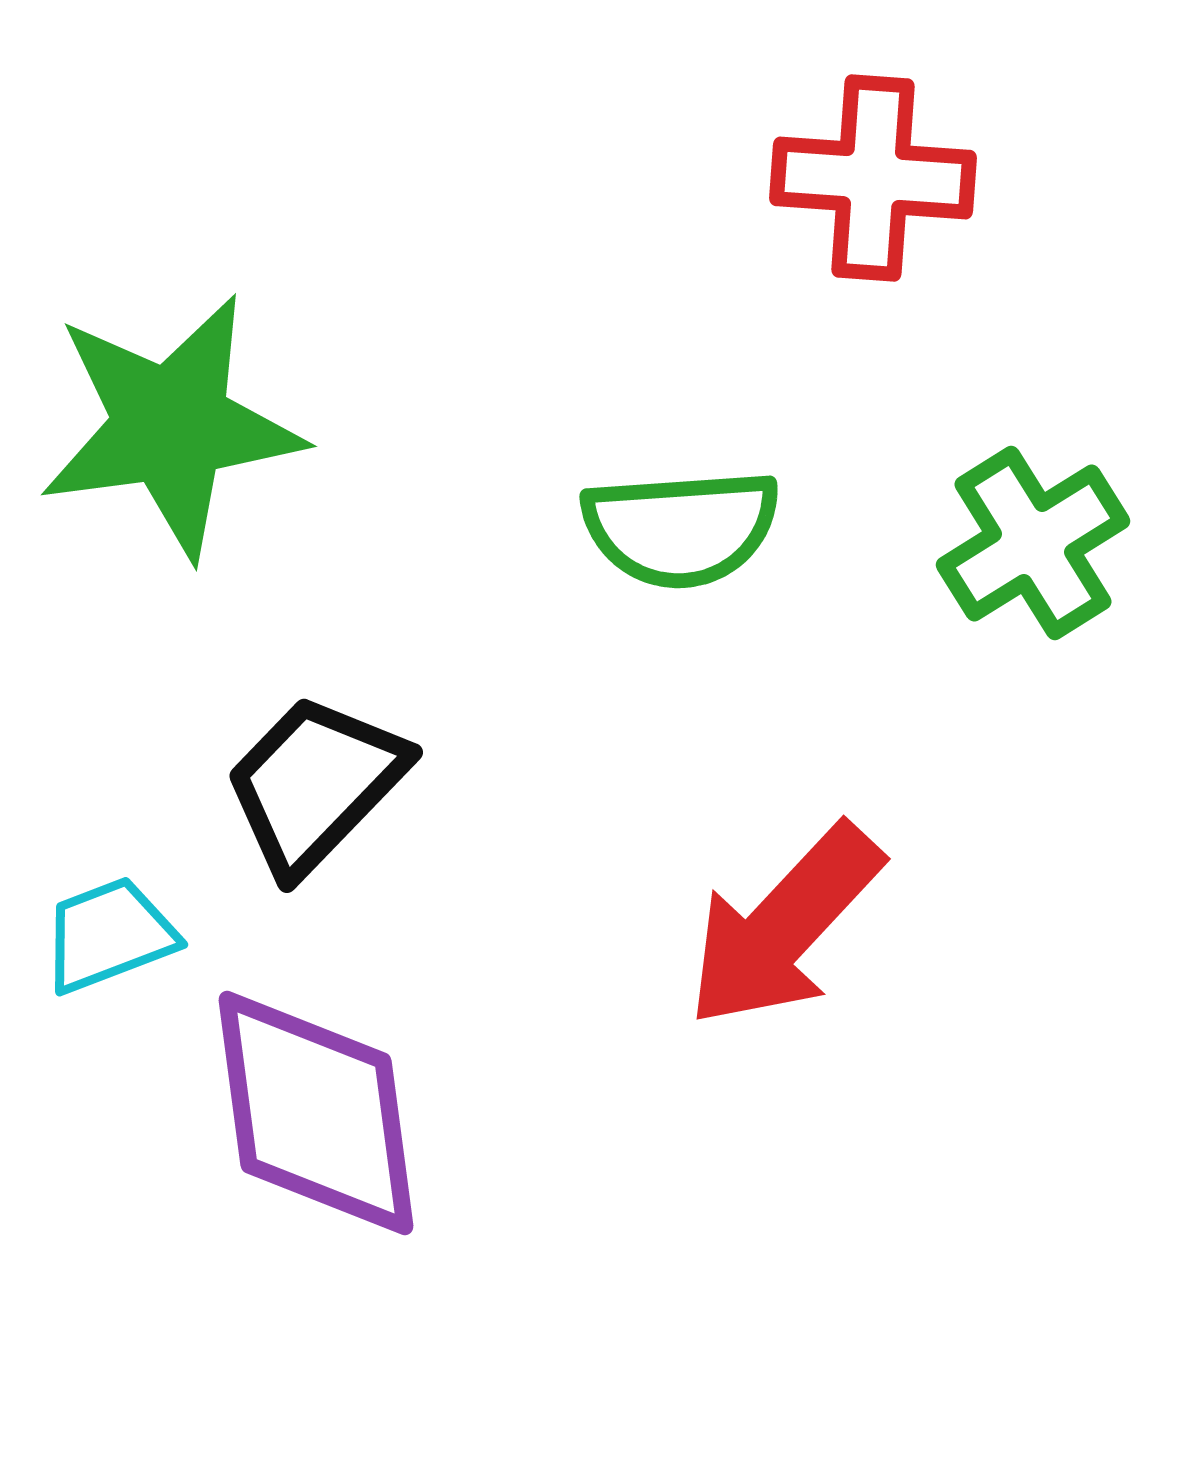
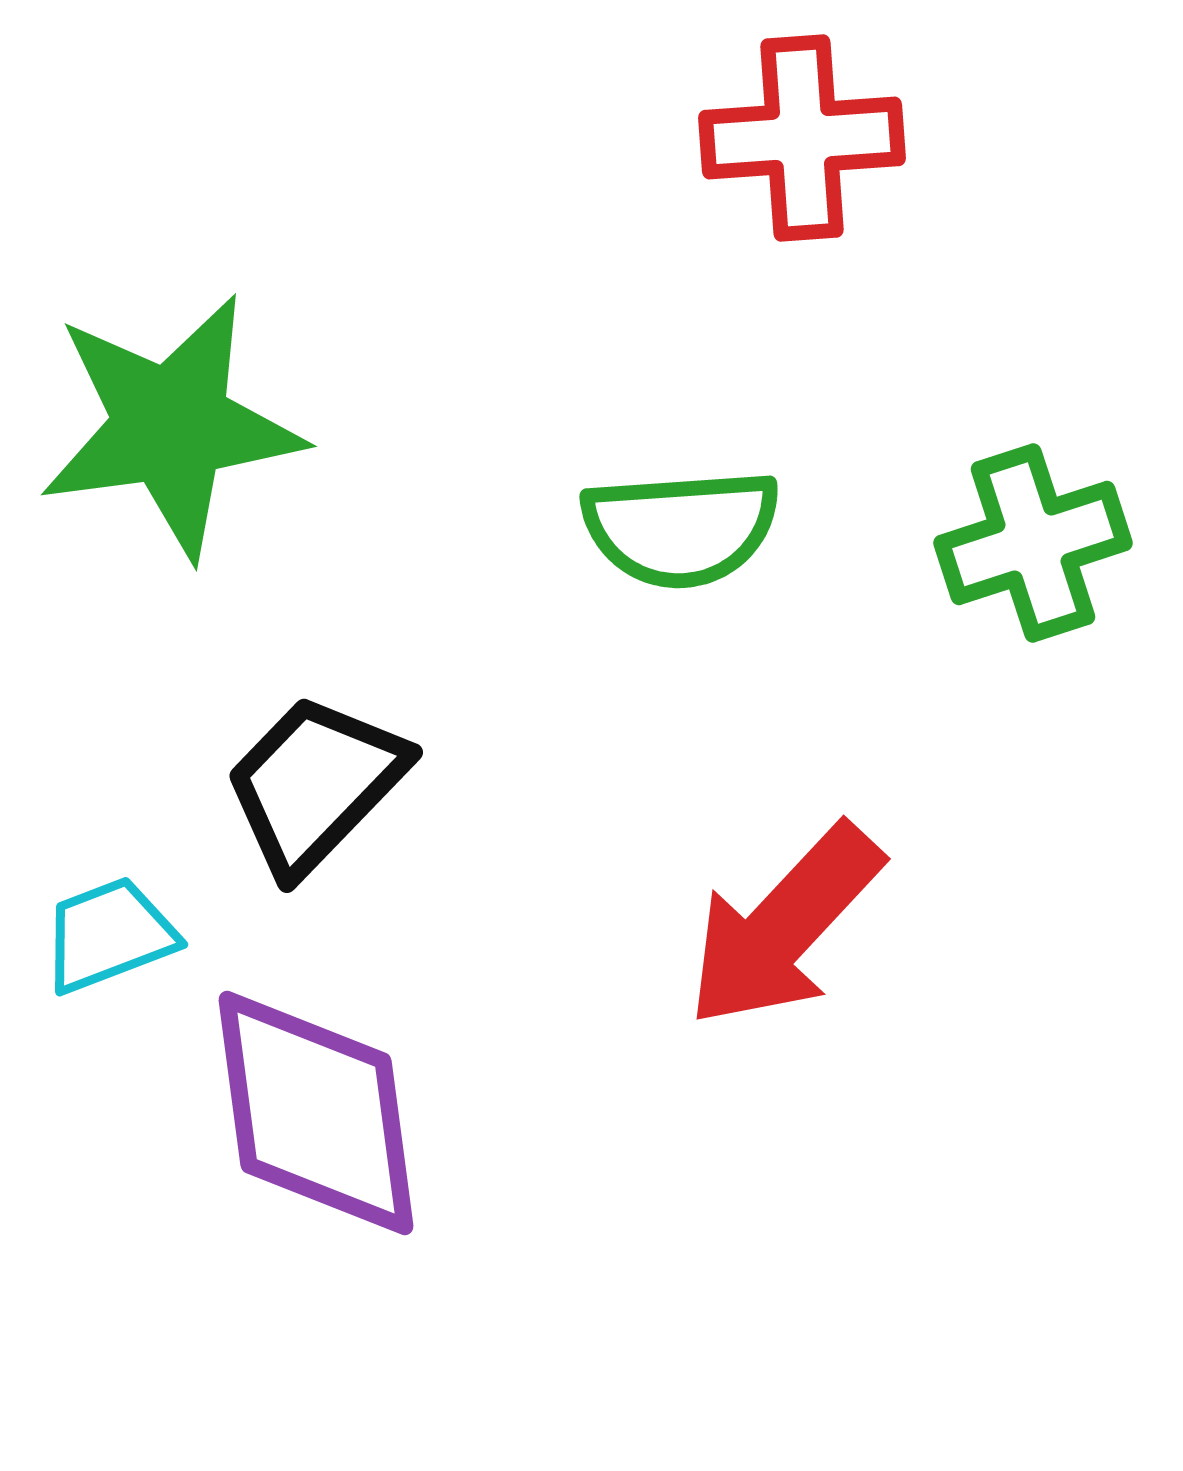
red cross: moved 71 px left, 40 px up; rotated 8 degrees counterclockwise
green cross: rotated 14 degrees clockwise
